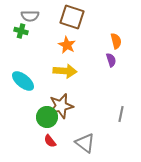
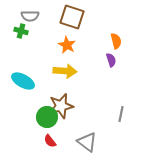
cyan ellipse: rotated 10 degrees counterclockwise
gray triangle: moved 2 px right, 1 px up
